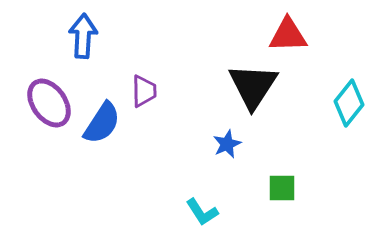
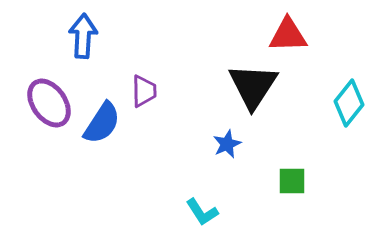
green square: moved 10 px right, 7 px up
